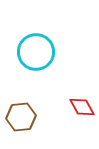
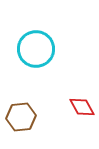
cyan circle: moved 3 px up
